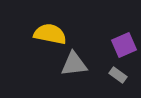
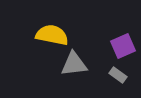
yellow semicircle: moved 2 px right, 1 px down
purple square: moved 1 px left, 1 px down
